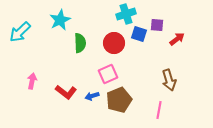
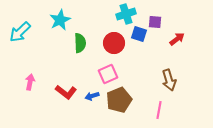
purple square: moved 2 px left, 3 px up
pink arrow: moved 2 px left, 1 px down
